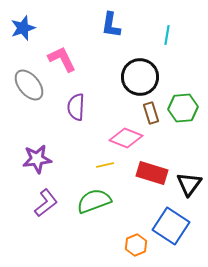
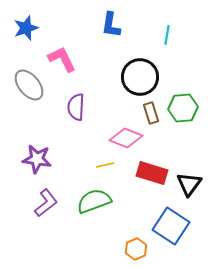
blue star: moved 3 px right
purple star: rotated 16 degrees clockwise
orange hexagon: moved 4 px down
